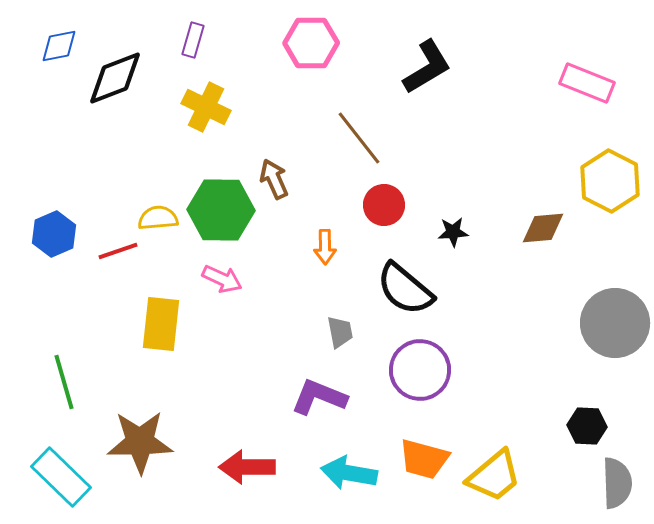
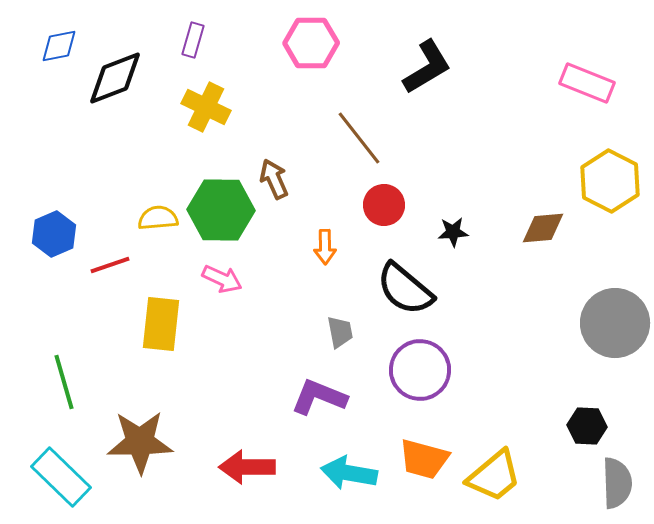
red line: moved 8 px left, 14 px down
